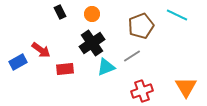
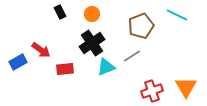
red cross: moved 10 px right
